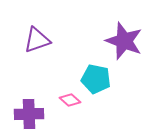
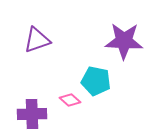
purple star: rotated 18 degrees counterclockwise
cyan pentagon: moved 2 px down
purple cross: moved 3 px right
